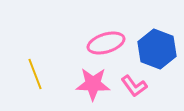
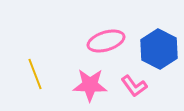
pink ellipse: moved 2 px up
blue hexagon: moved 2 px right; rotated 6 degrees clockwise
pink star: moved 3 px left, 1 px down
